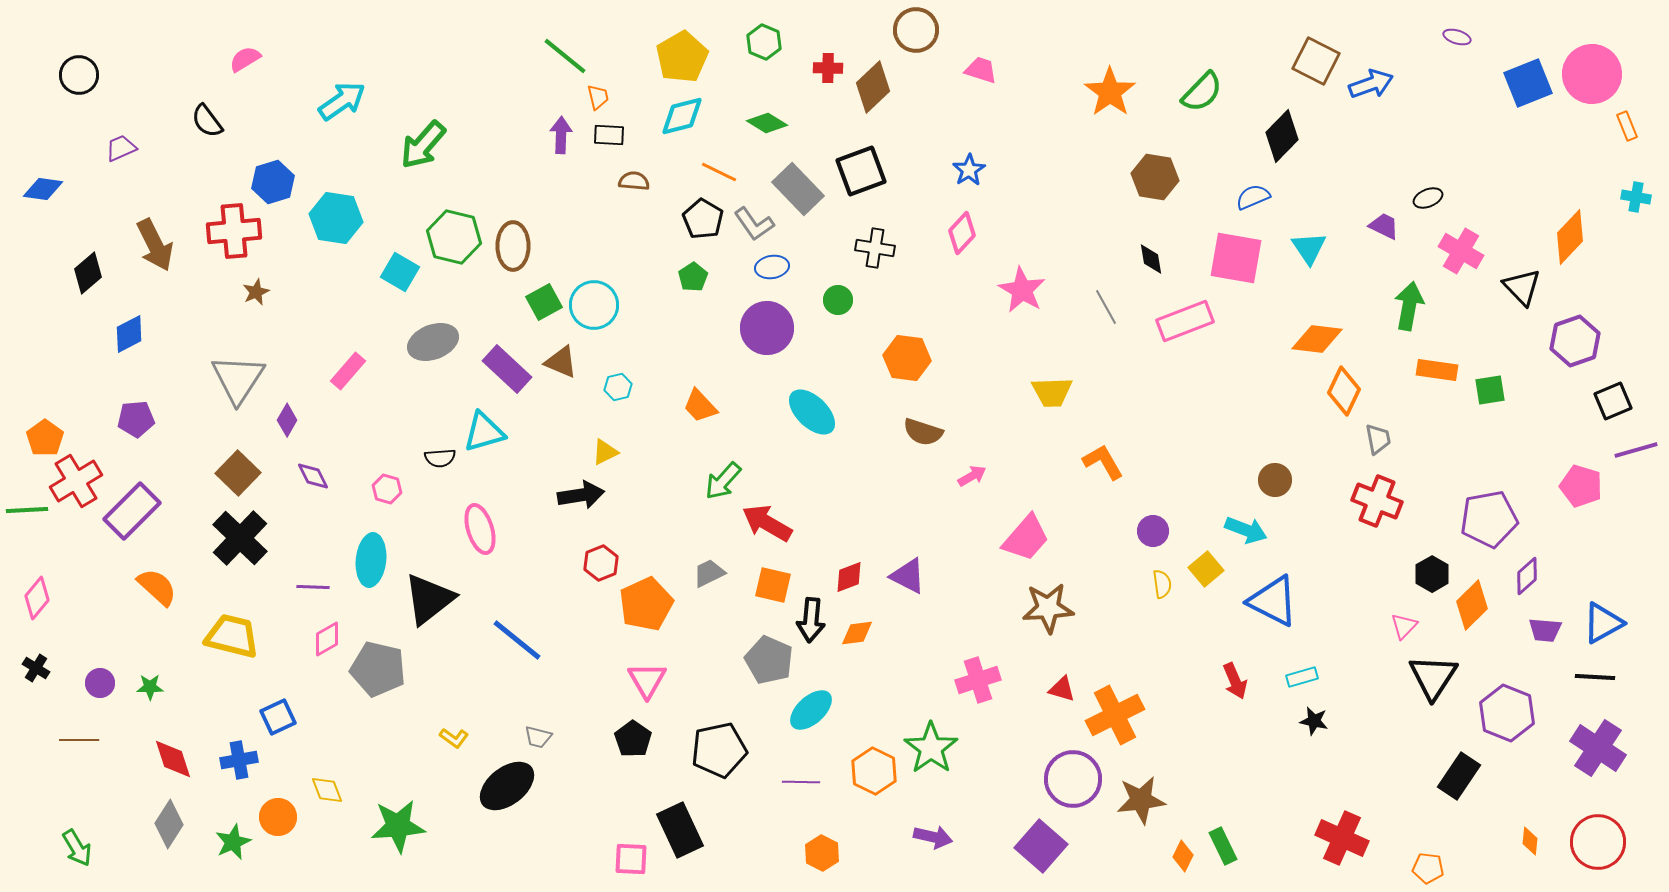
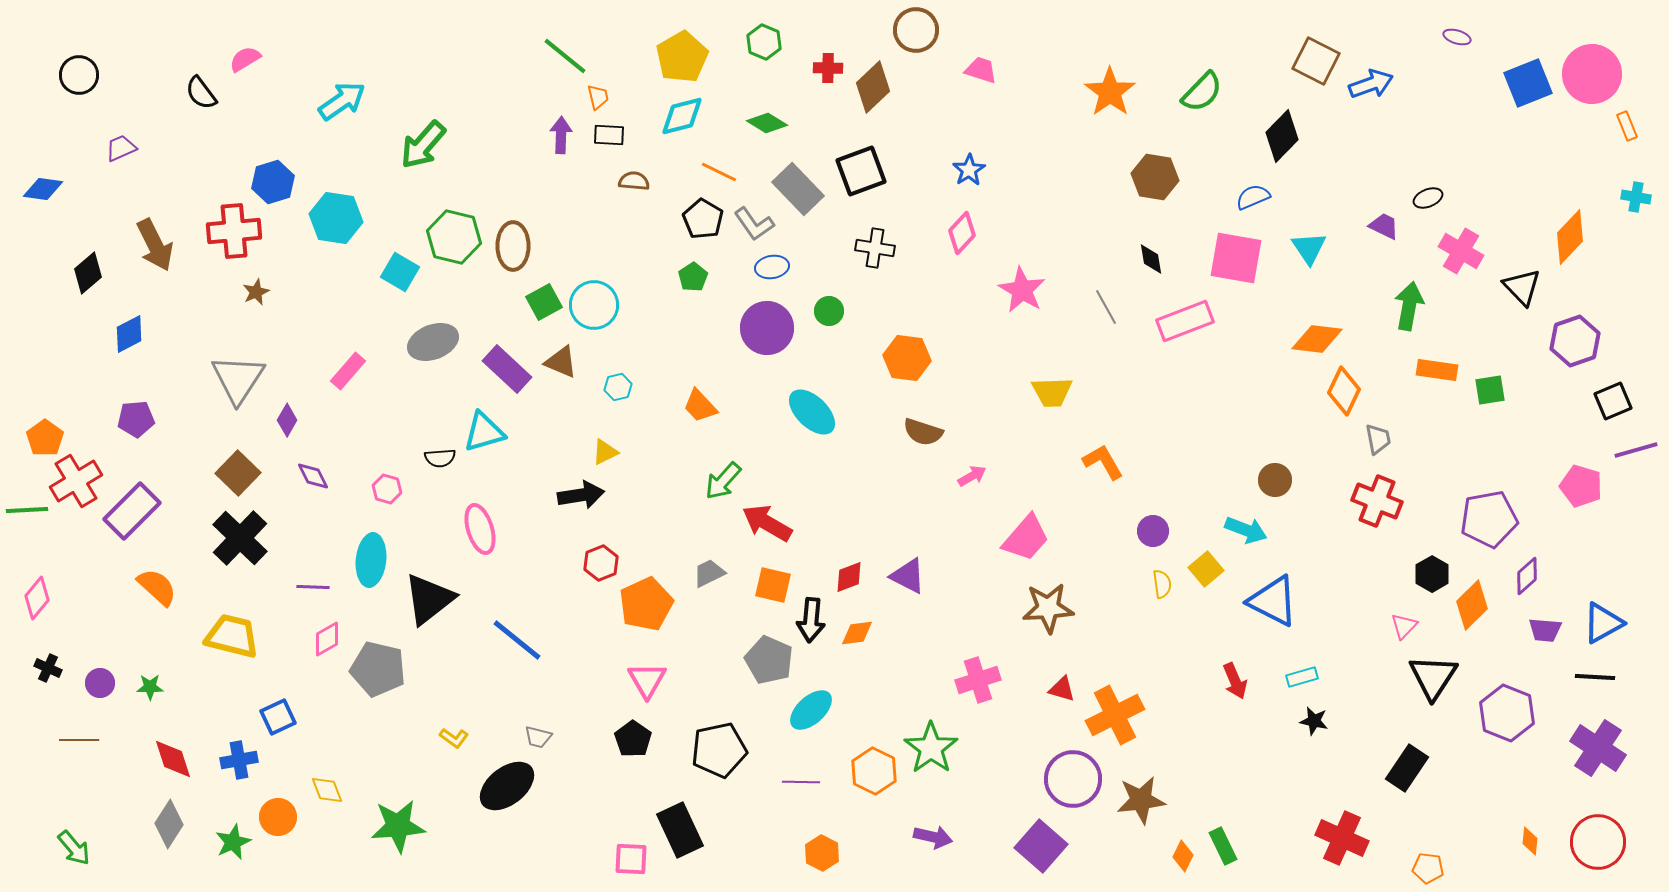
black semicircle at (207, 121): moved 6 px left, 28 px up
green circle at (838, 300): moved 9 px left, 11 px down
black cross at (36, 668): moved 12 px right; rotated 8 degrees counterclockwise
black rectangle at (1459, 776): moved 52 px left, 8 px up
green arrow at (77, 848): moved 3 px left; rotated 9 degrees counterclockwise
